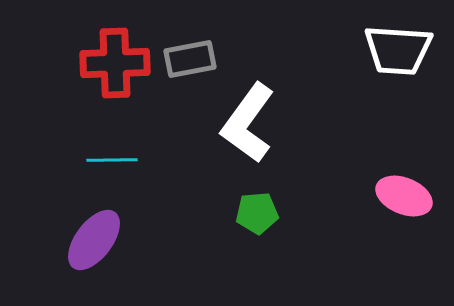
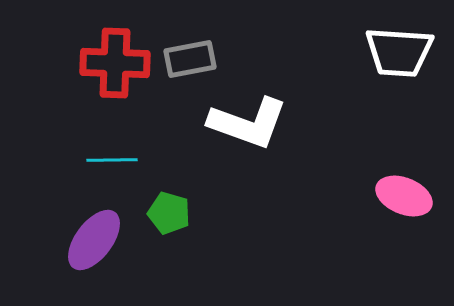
white trapezoid: moved 1 px right, 2 px down
red cross: rotated 4 degrees clockwise
white L-shape: rotated 106 degrees counterclockwise
green pentagon: moved 88 px left; rotated 21 degrees clockwise
